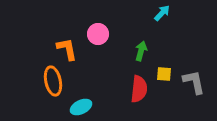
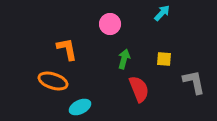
pink circle: moved 12 px right, 10 px up
green arrow: moved 17 px left, 8 px down
yellow square: moved 15 px up
orange ellipse: rotated 60 degrees counterclockwise
red semicircle: rotated 28 degrees counterclockwise
cyan ellipse: moved 1 px left
